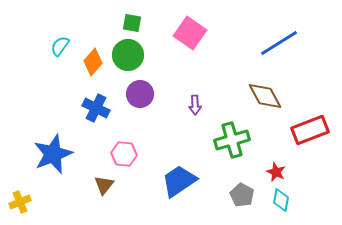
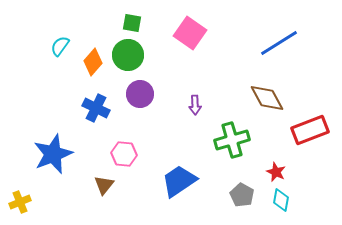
brown diamond: moved 2 px right, 2 px down
